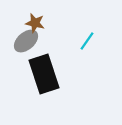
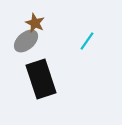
brown star: rotated 12 degrees clockwise
black rectangle: moved 3 px left, 5 px down
